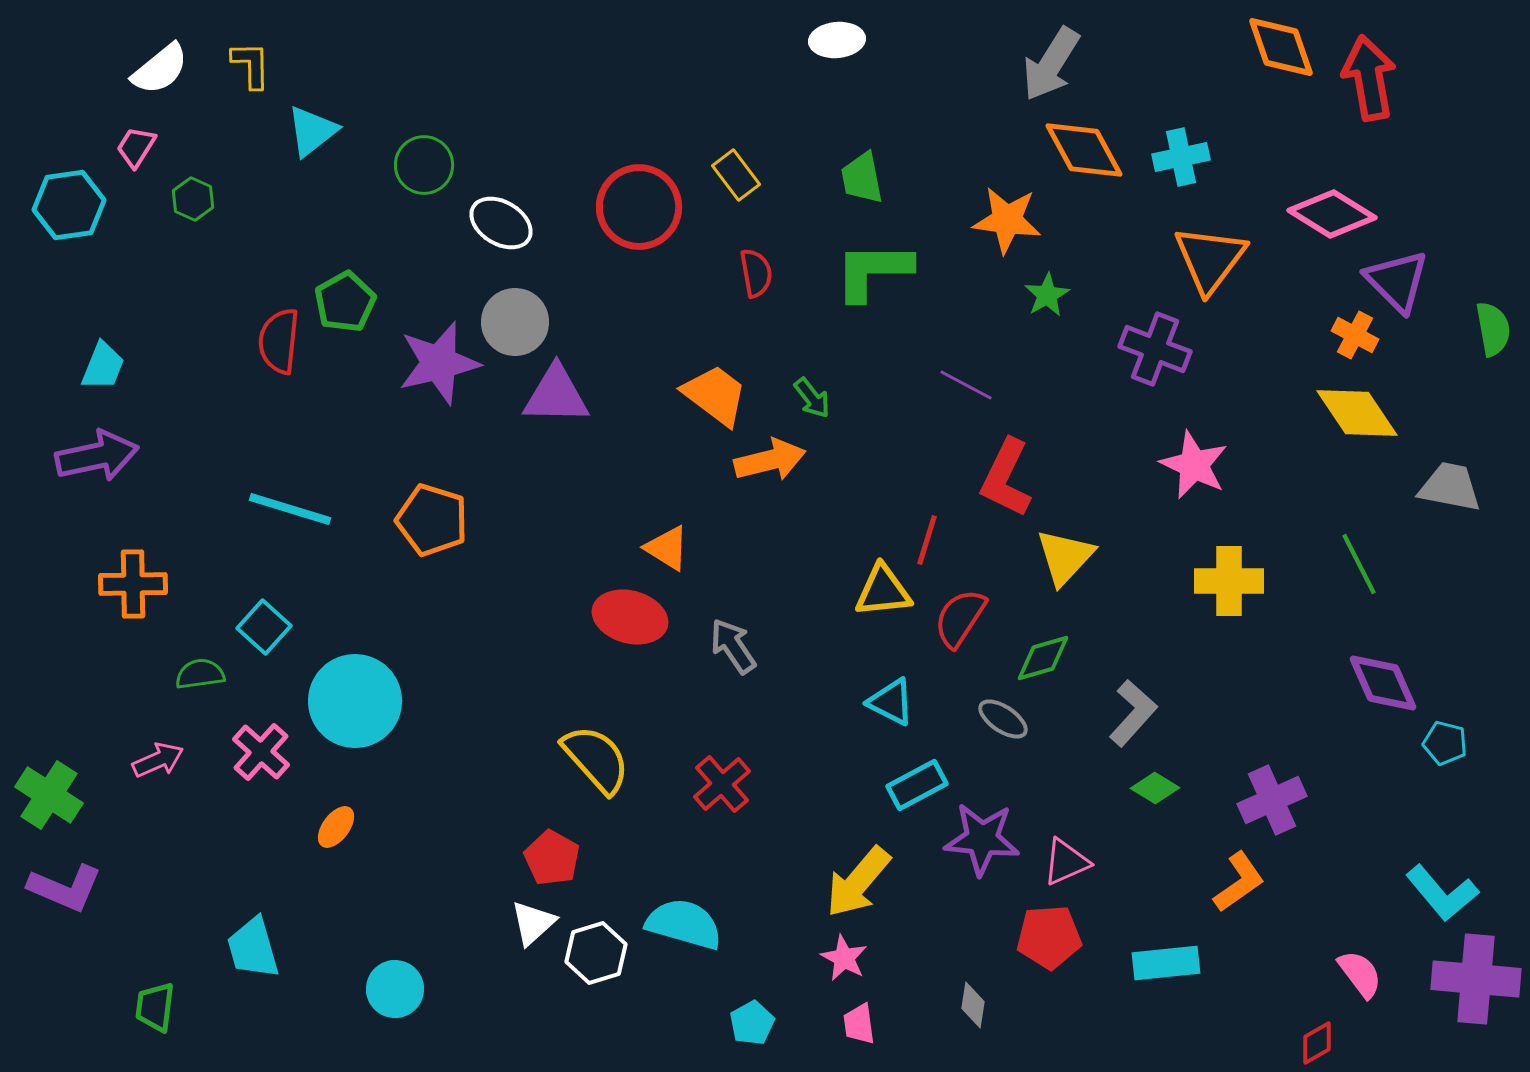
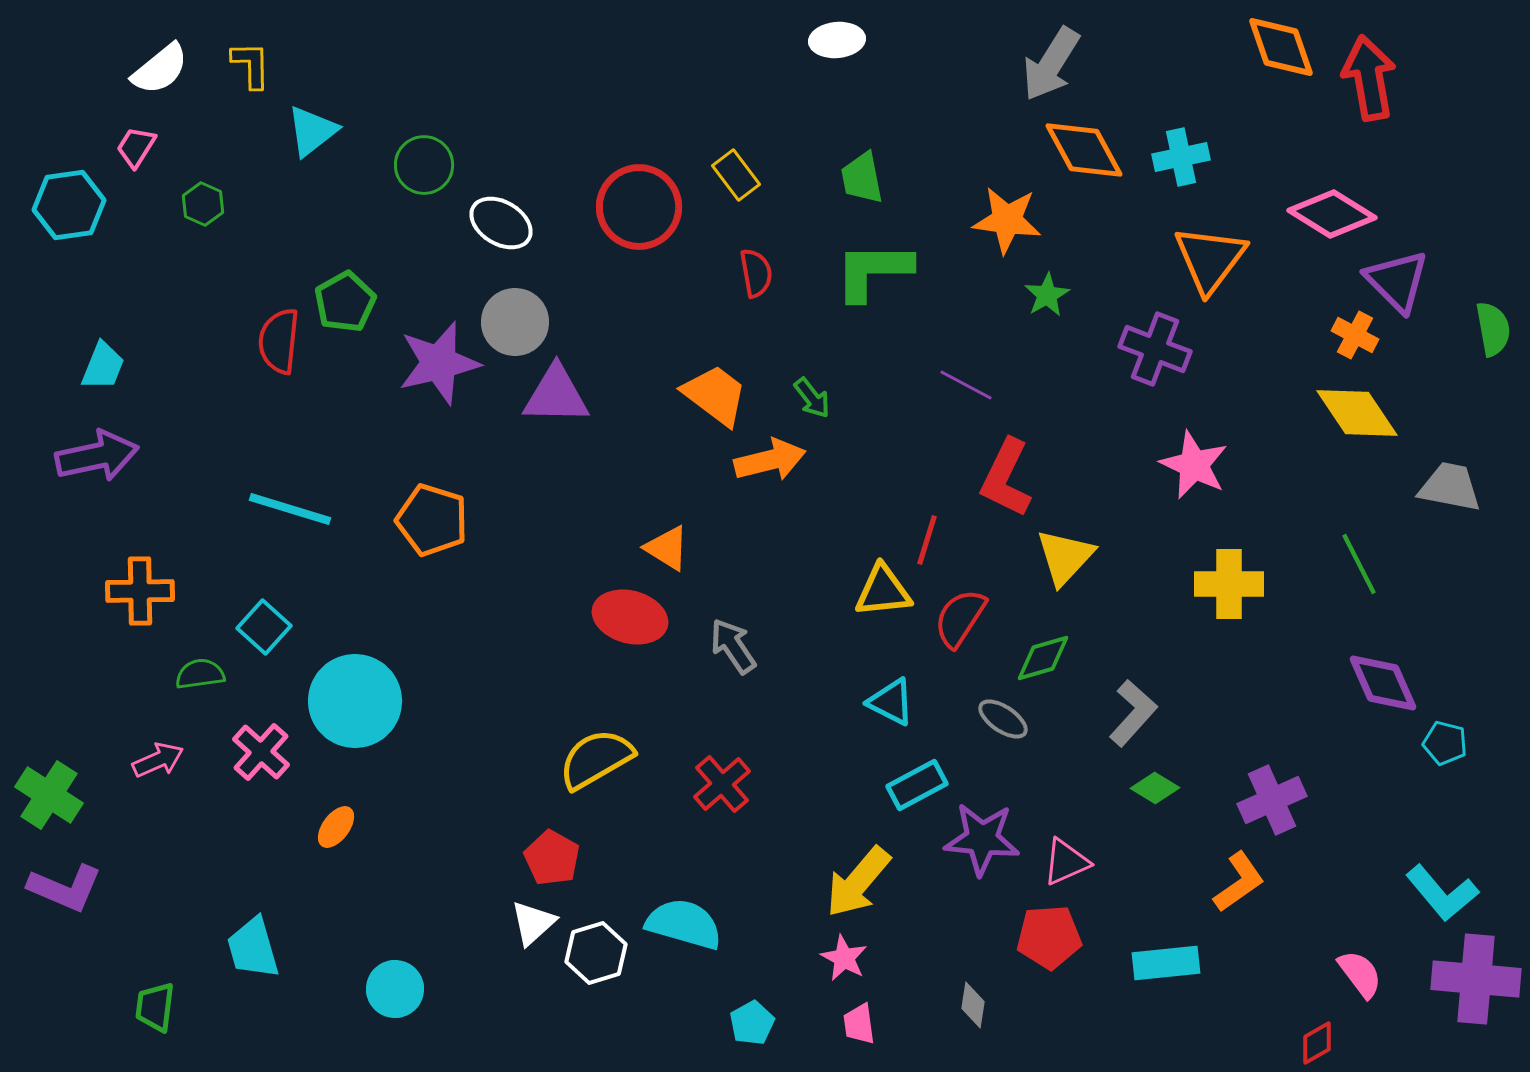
green hexagon at (193, 199): moved 10 px right, 5 px down
yellow cross at (1229, 581): moved 3 px down
orange cross at (133, 584): moved 7 px right, 7 px down
yellow semicircle at (596, 759): rotated 78 degrees counterclockwise
